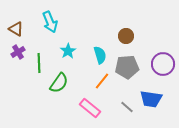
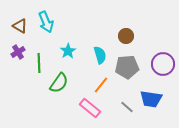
cyan arrow: moved 4 px left
brown triangle: moved 4 px right, 3 px up
orange line: moved 1 px left, 4 px down
